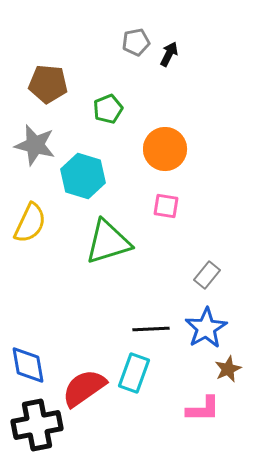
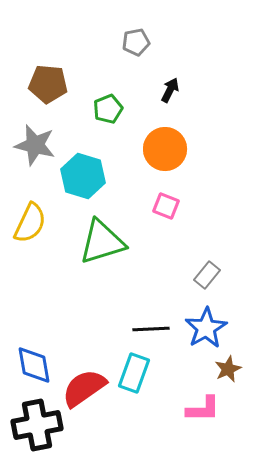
black arrow: moved 1 px right, 36 px down
pink square: rotated 12 degrees clockwise
green triangle: moved 6 px left
blue diamond: moved 6 px right
